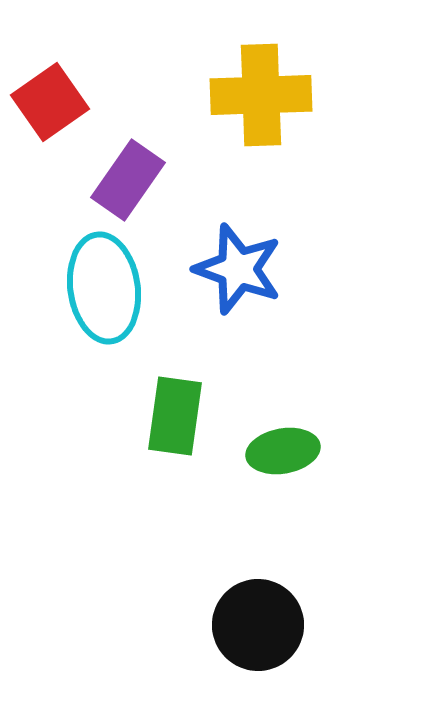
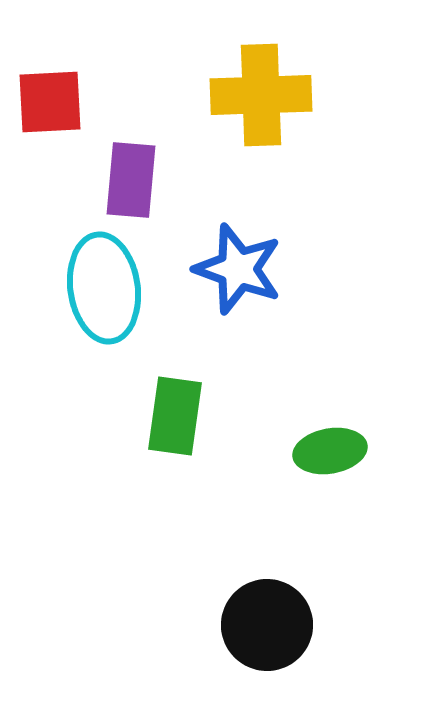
red square: rotated 32 degrees clockwise
purple rectangle: moved 3 px right; rotated 30 degrees counterclockwise
green ellipse: moved 47 px right
black circle: moved 9 px right
